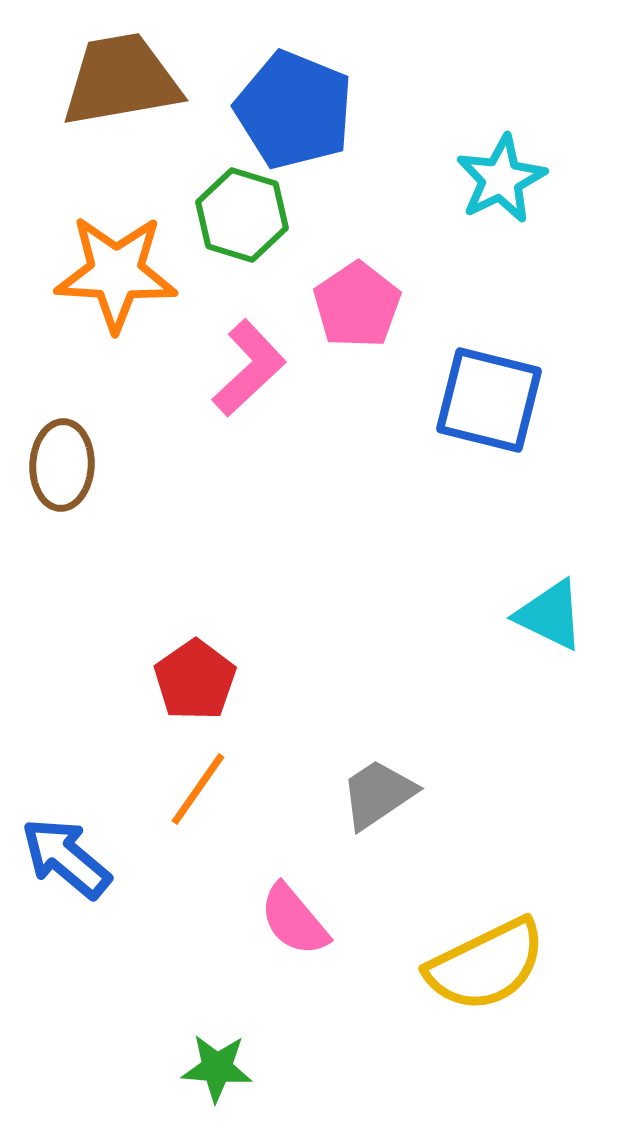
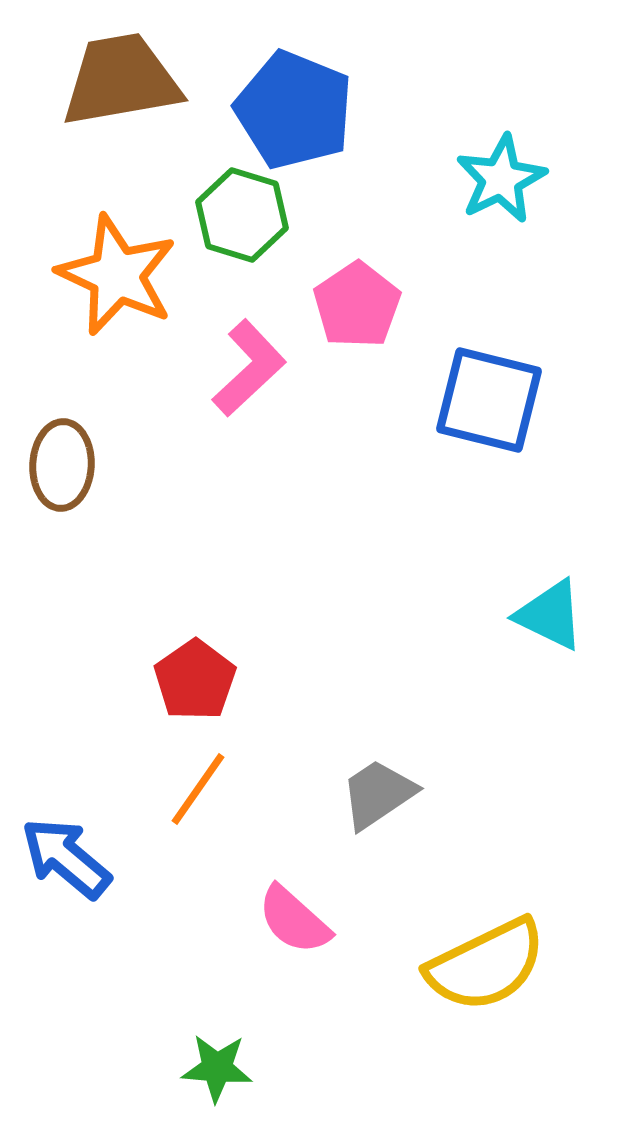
orange star: moved 1 px right, 2 px down; rotated 22 degrees clockwise
pink semicircle: rotated 8 degrees counterclockwise
